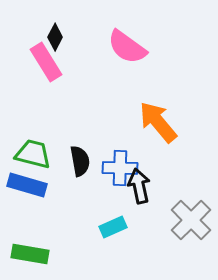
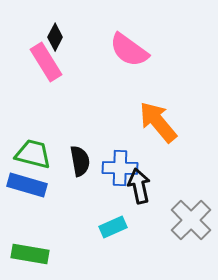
pink semicircle: moved 2 px right, 3 px down
